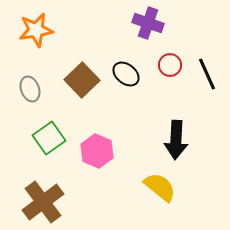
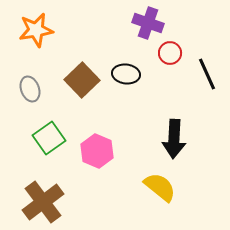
red circle: moved 12 px up
black ellipse: rotated 32 degrees counterclockwise
black arrow: moved 2 px left, 1 px up
